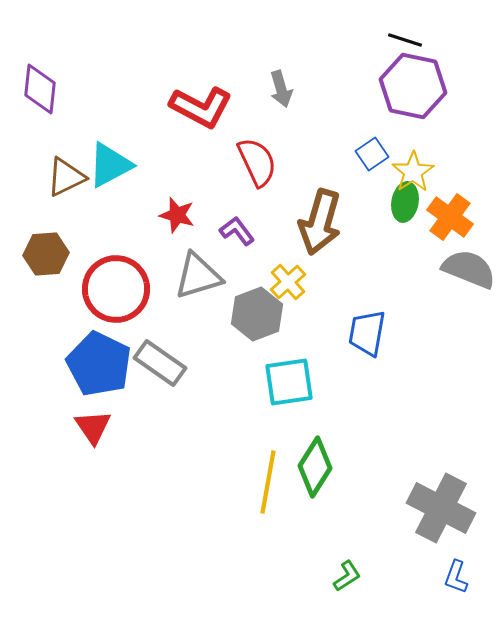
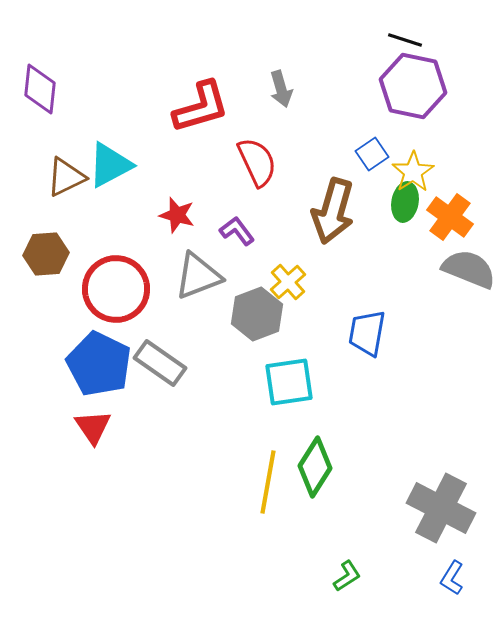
red L-shape: rotated 44 degrees counterclockwise
brown arrow: moved 13 px right, 11 px up
gray triangle: rotated 4 degrees counterclockwise
blue L-shape: moved 4 px left, 1 px down; rotated 12 degrees clockwise
